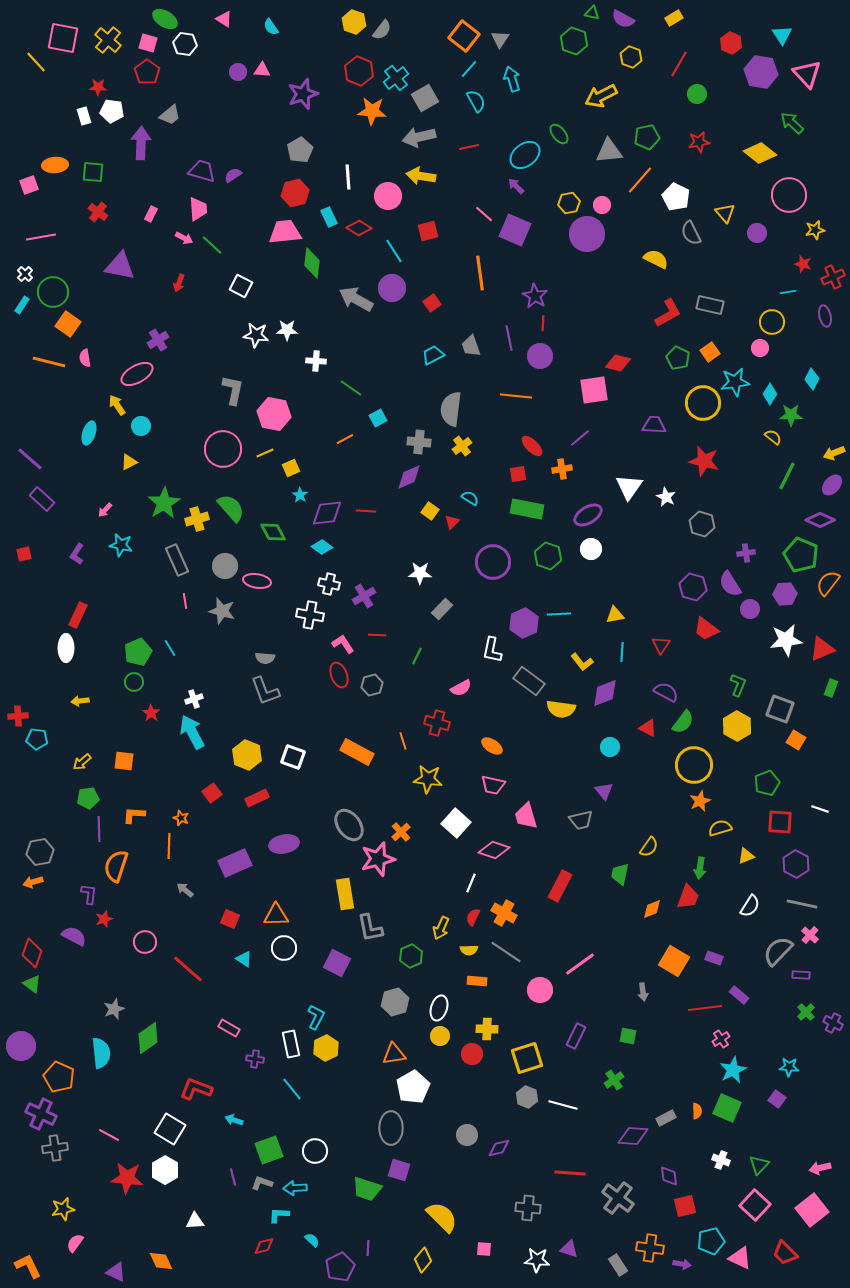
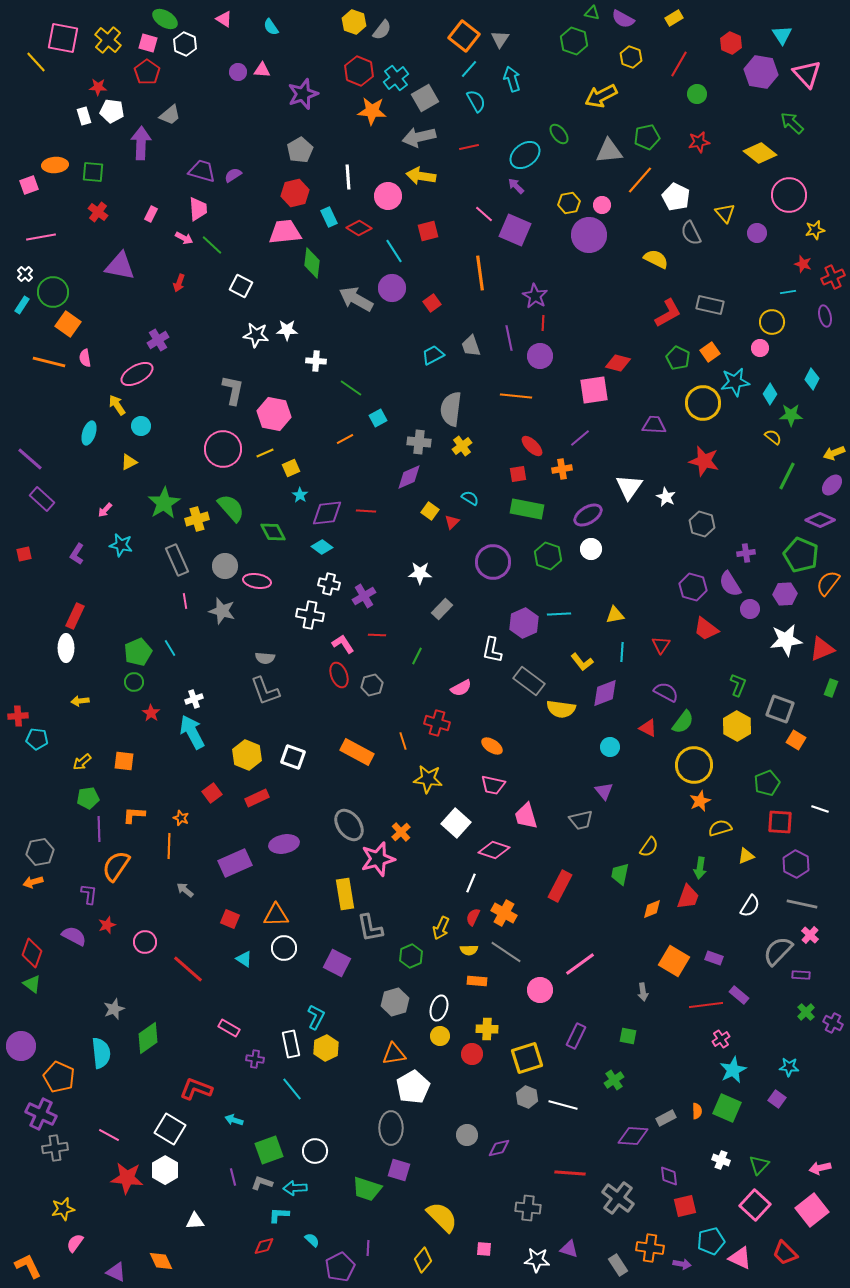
white hexagon at (185, 44): rotated 15 degrees clockwise
purple circle at (587, 234): moved 2 px right, 1 px down
red rectangle at (78, 615): moved 3 px left, 1 px down
orange semicircle at (116, 866): rotated 16 degrees clockwise
red star at (104, 919): moved 3 px right, 6 px down
red line at (705, 1008): moved 1 px right, 3 px up
